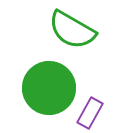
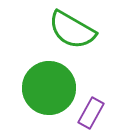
purple rectangle: moved 1 px right
